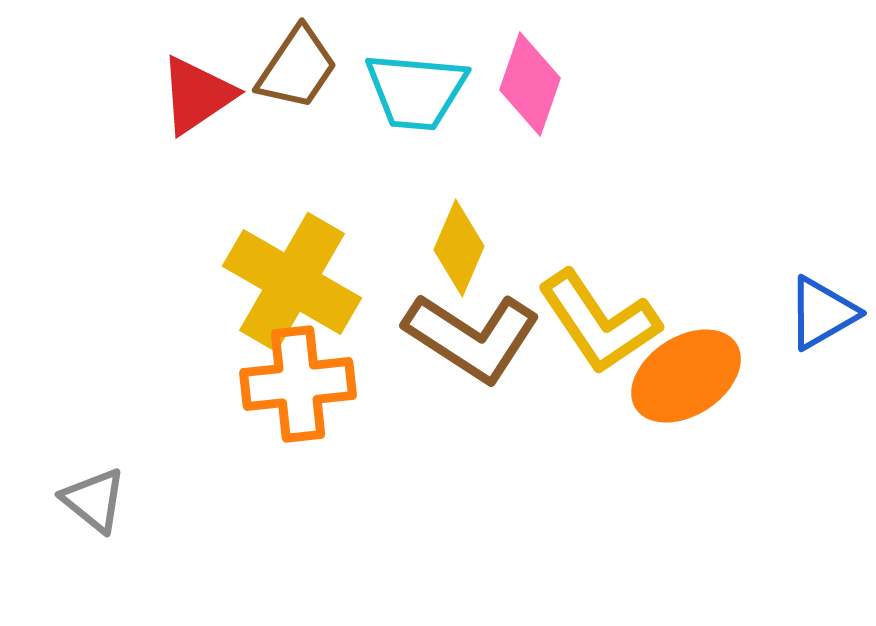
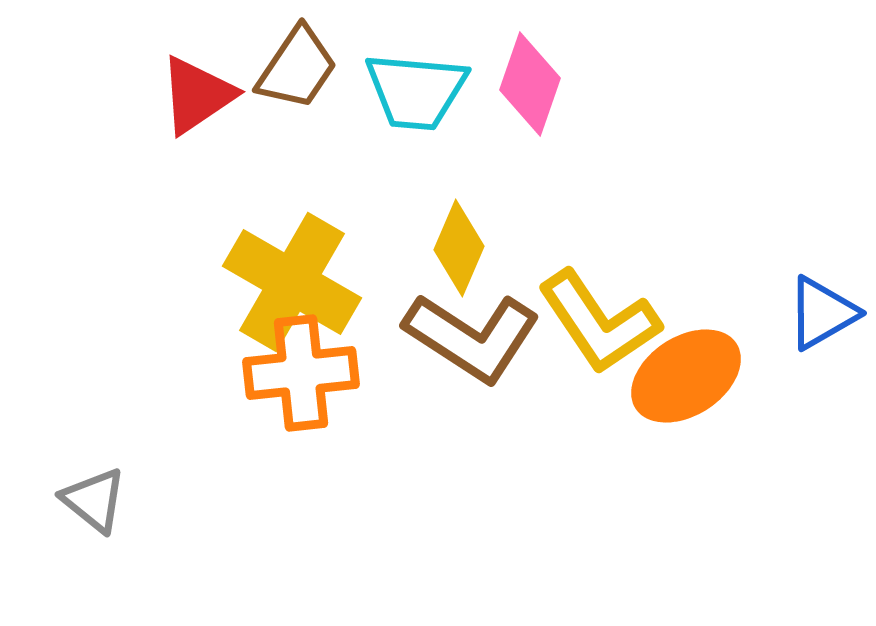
orange cross: moved 3 px right, 11 px up
